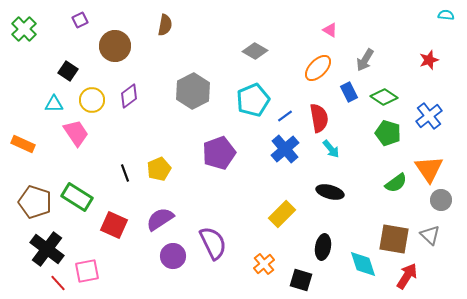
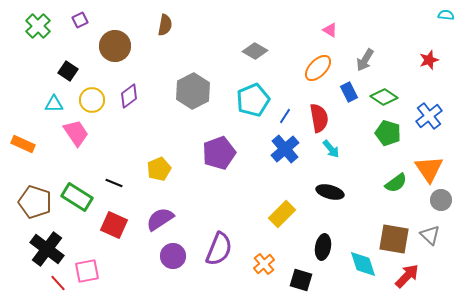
green cross at (24, 29): moved 14 px right, 3 px up
blue line at (285, 116): rotated 21 degrees counterclockwise
black line at (125, 173): moved 11 px left, 10 px down; rotated 48 degrees counterclockwise
purple semicircle at (213, 243): moved 6 px right, 6 px down; rotated 48 degrees clockwise
red arrow at (407, 276): rotated 12 degrees clockwise
